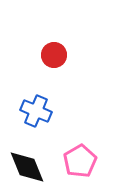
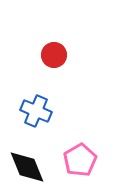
pink pentagon: moved 1 px up
